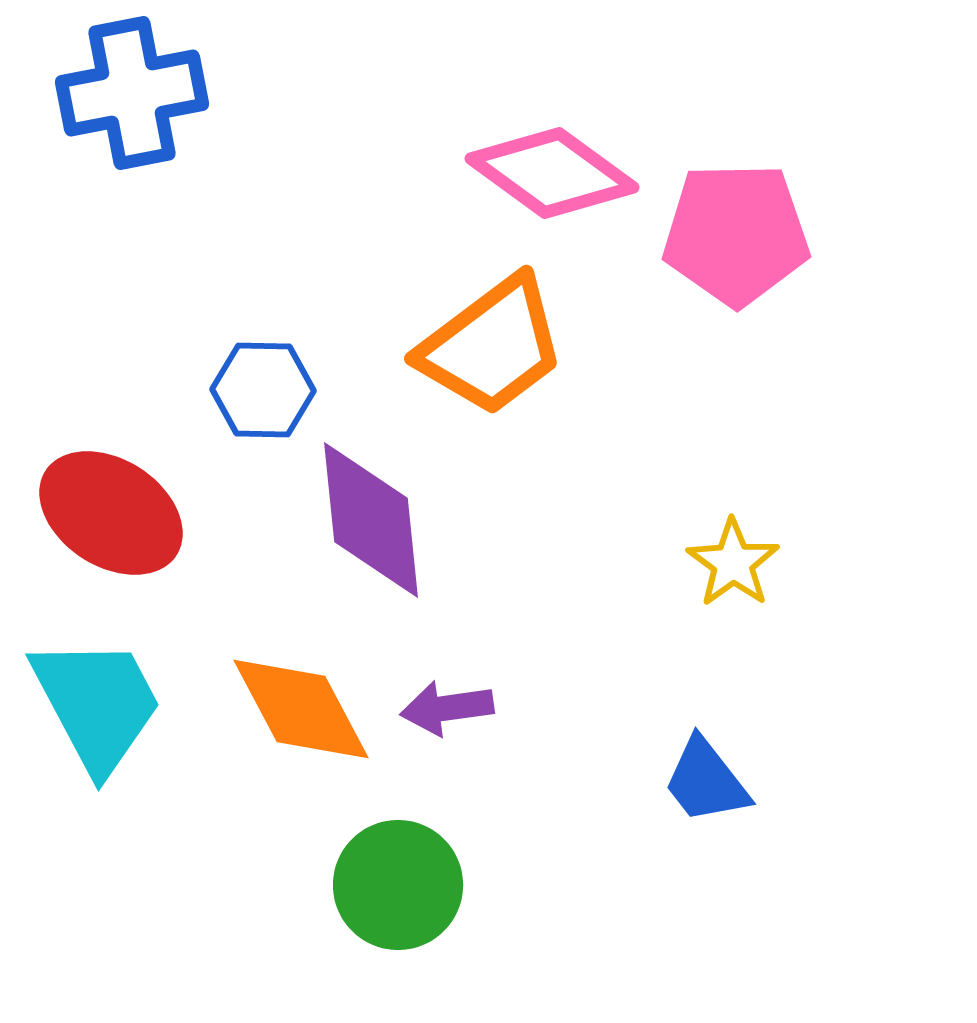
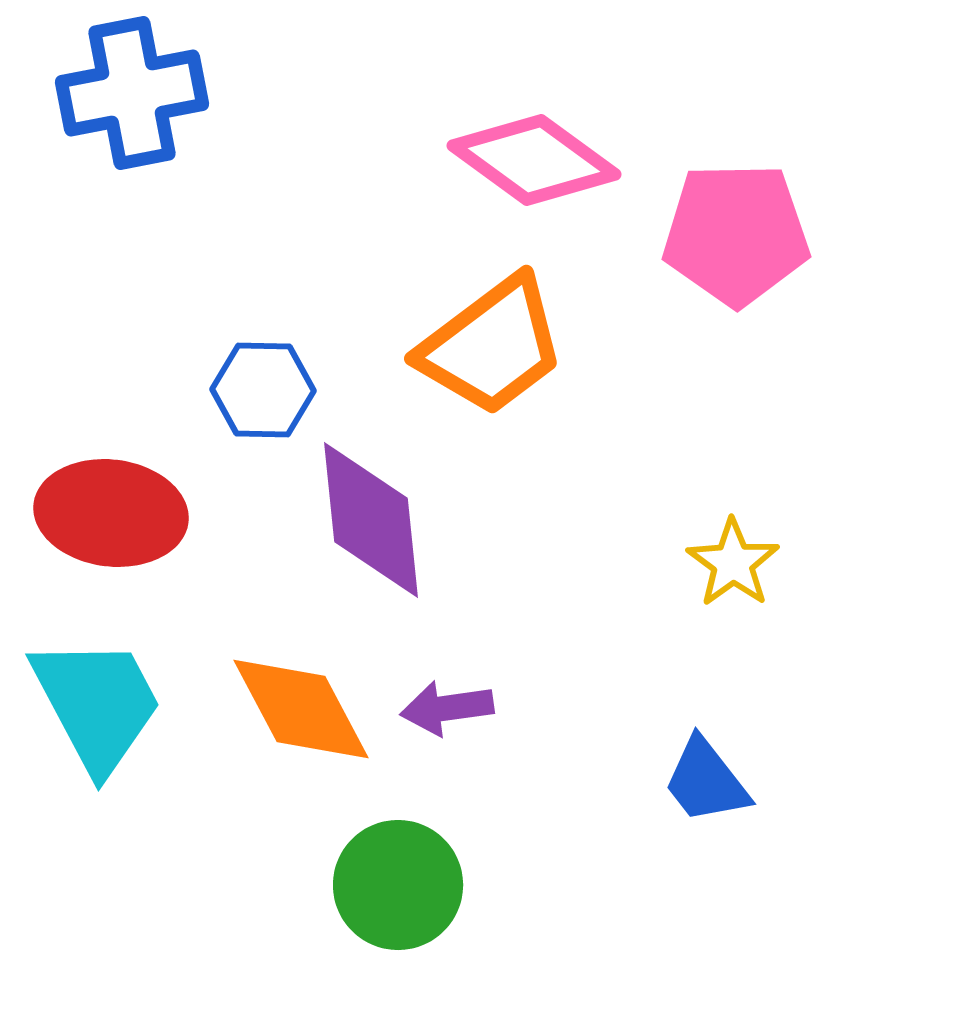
pink diamond: moved 18 px left, 13 px up
red ellipse: rotated 26 degrees counterclockwise
